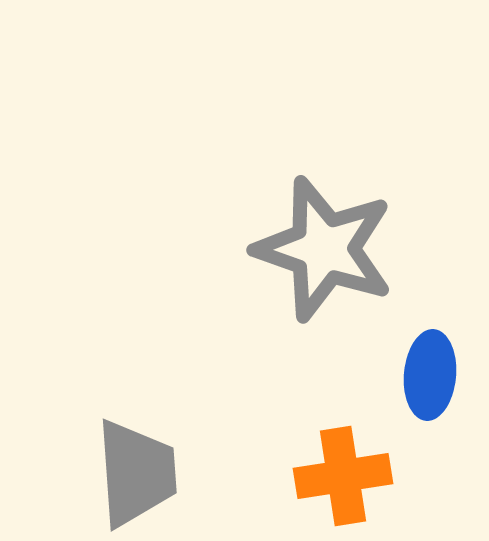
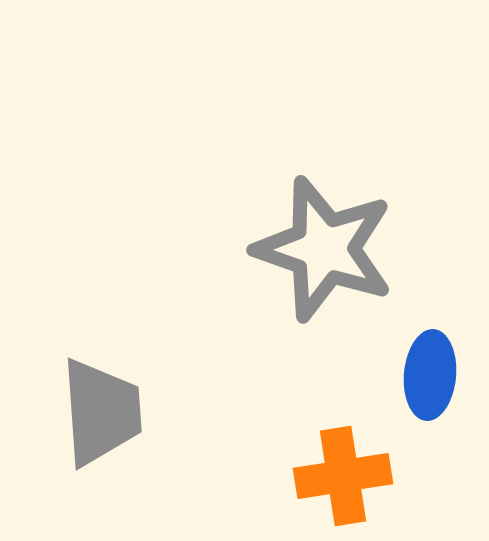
gray trapezoid: moved 35 px left, 61 px up
